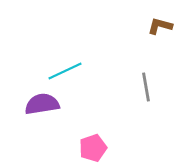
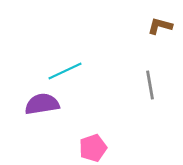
gray line: moved 4 px right, 2 px up
